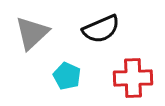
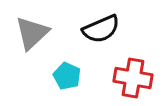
red cross: rotated 12 degrees clockwise
